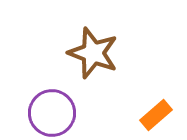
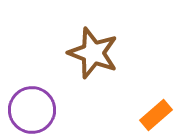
purple circle: moved 20 px left, 3 px up
